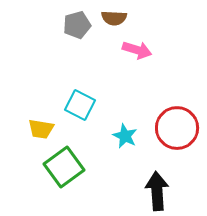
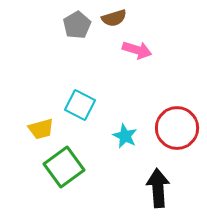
brown semicircle: rotated 20 degrees counterclockwise
gray pentagon: rotated 16 degrees counterclockwise
yellow trapezoid: rotated 24 degrees counterclockwise
black arrow: moved 1 px right, 3 px up
